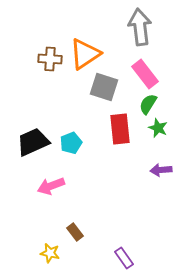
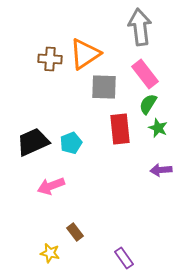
gray square: rotated 16 degrees counterclockwise
